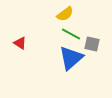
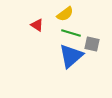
green line: moved 1 px up; rotated 12 degrees counterclockwise
red triangle: moved 17 px right, 18 px up
blue triangle: moved 2 px up
